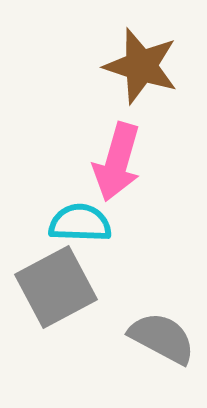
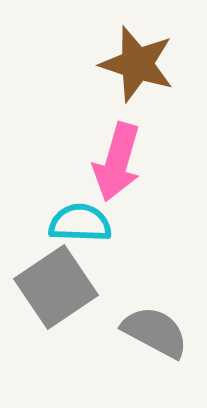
brown star: moved 4 px left, 2 px up
gray square: rotated 6 degrees counterclockwise
gray semicircle: moved 7 px left, 6 px up
